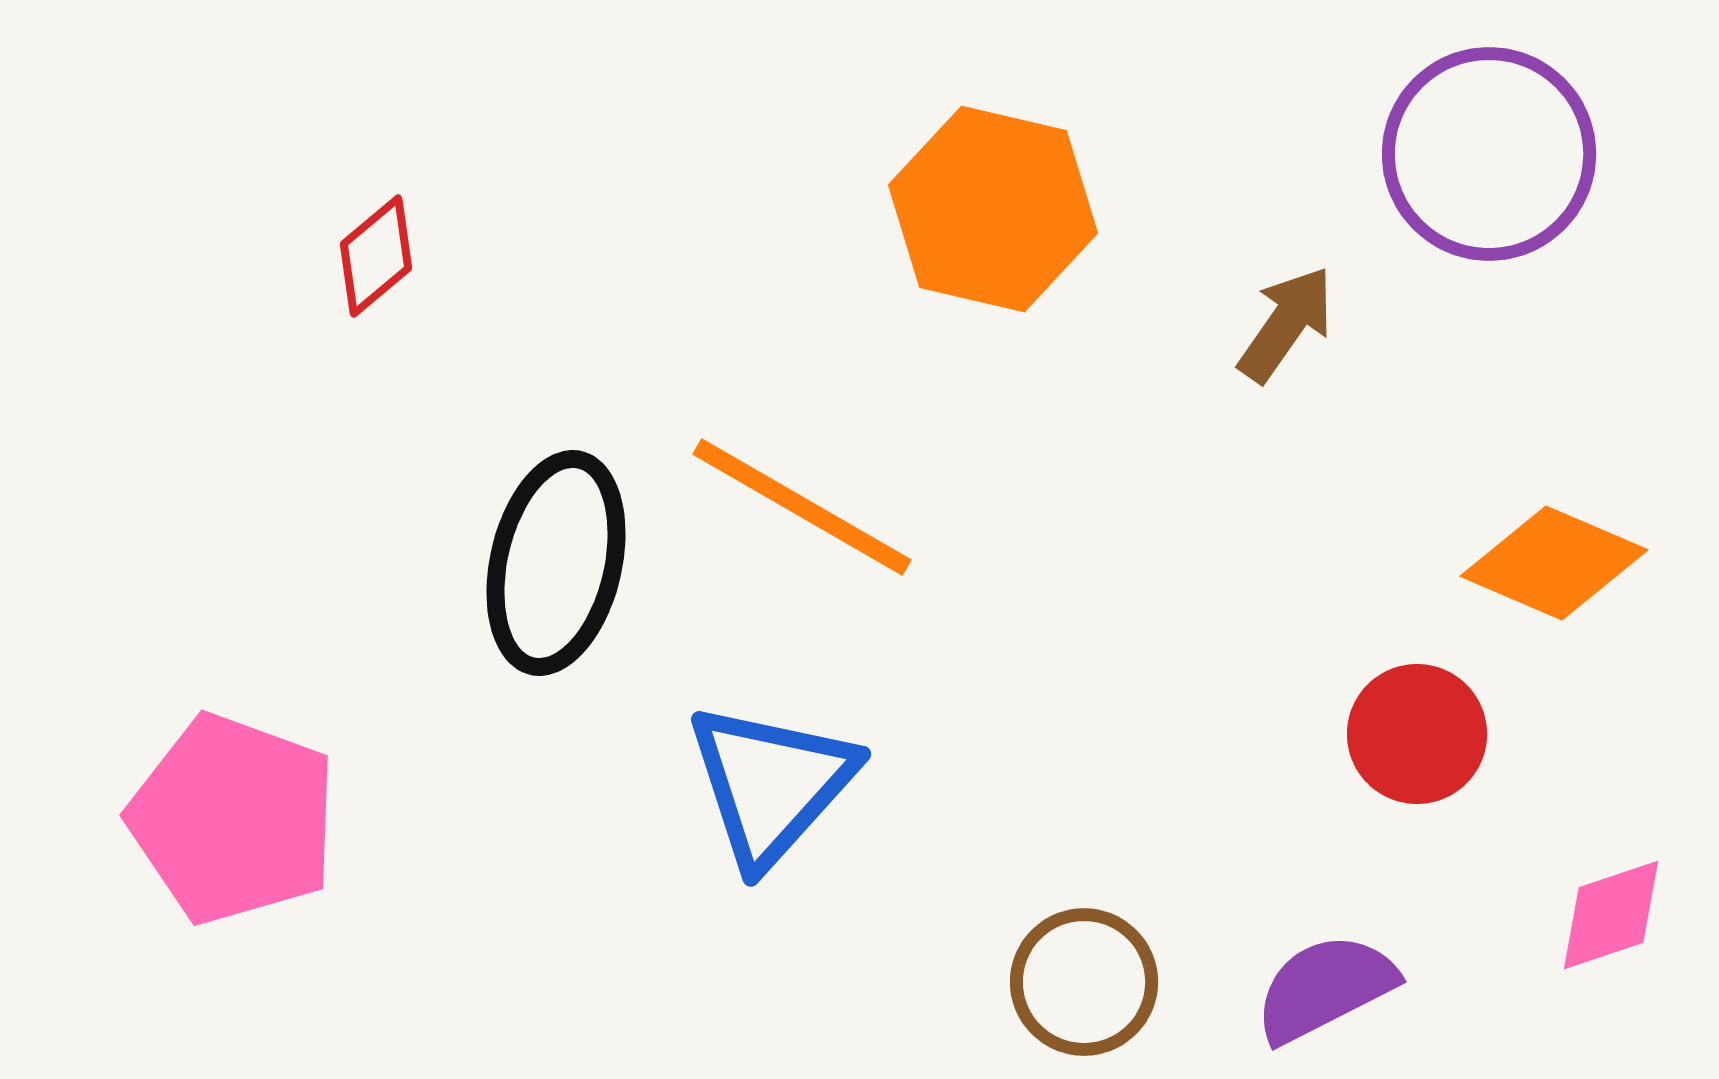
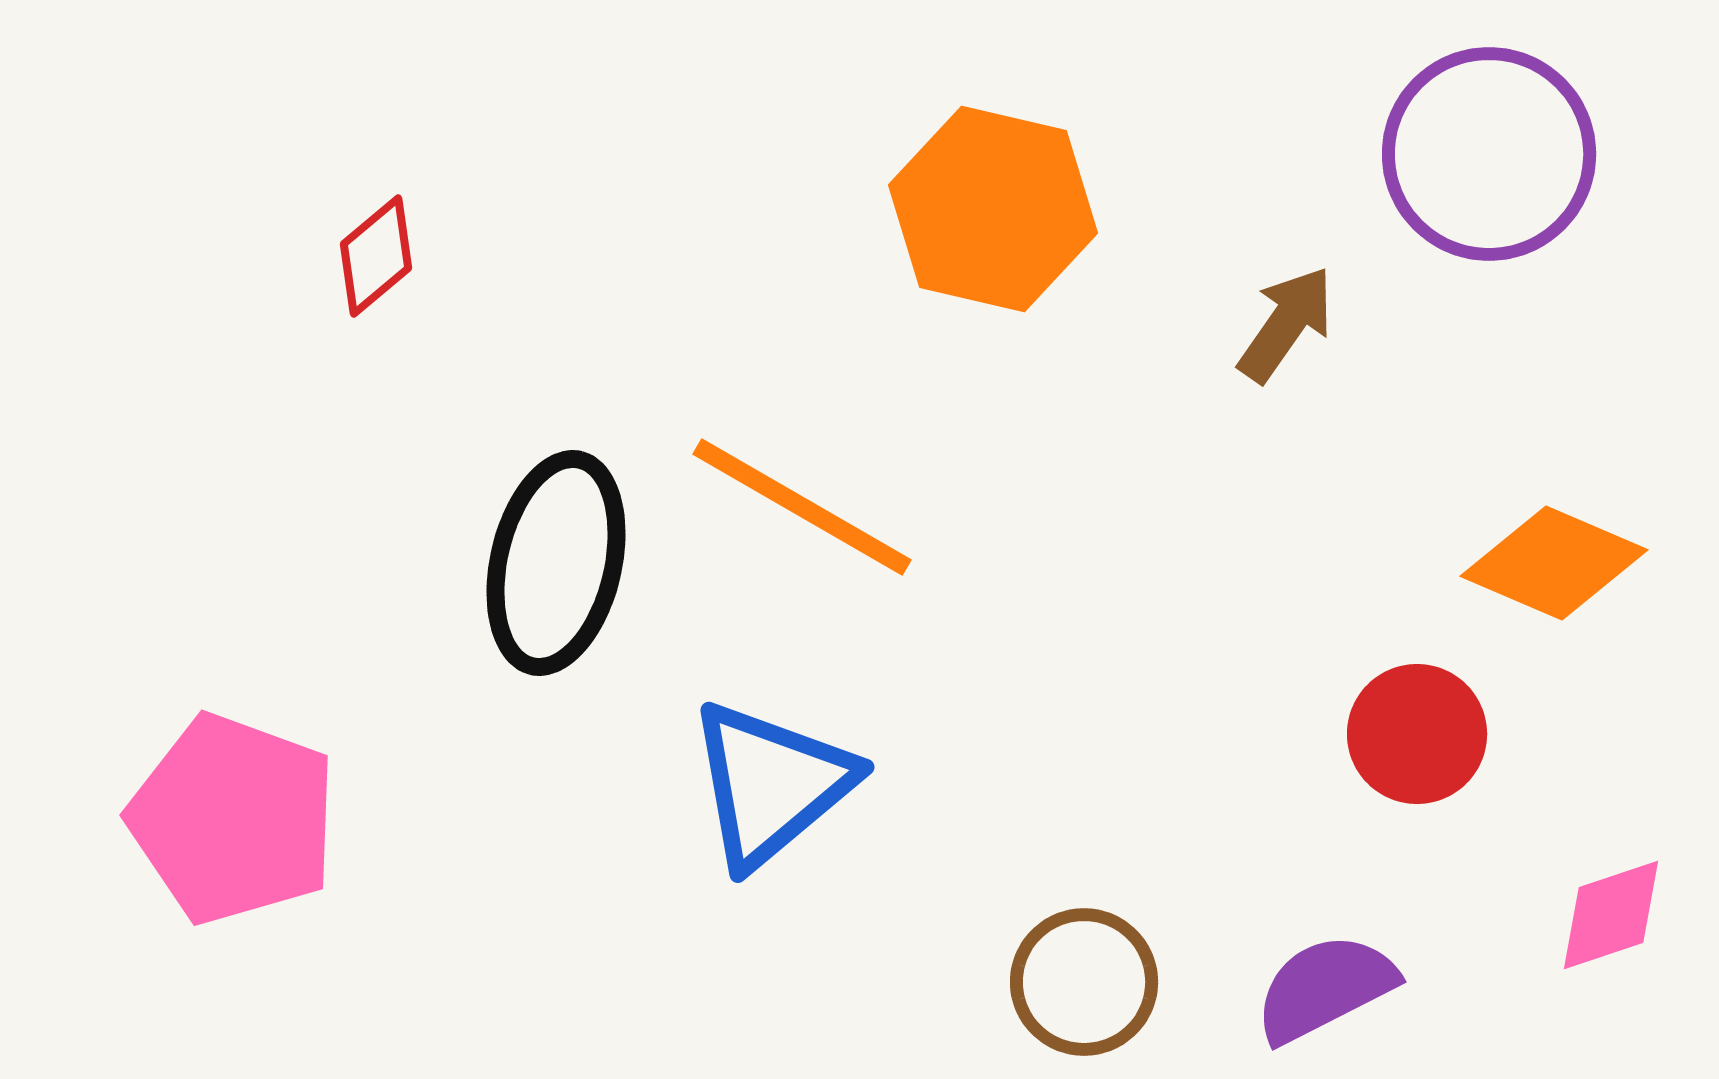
blue triangle: rotated 8 degrees clockwise
